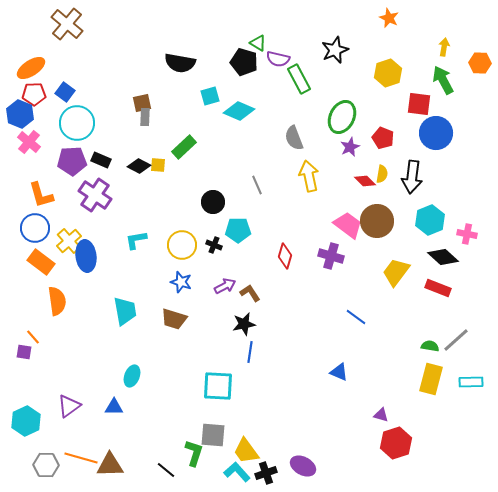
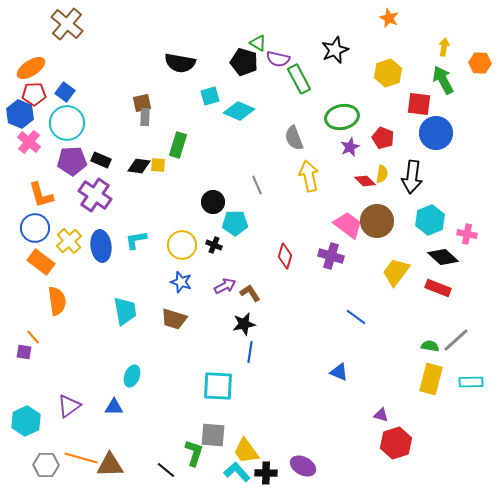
green ellipse at (342, 117): rotated 52 degrees clockwise
cyan circle at (77, 123): moved 10 px left
green rectangle at (184, 147): moved 6 px left, 2 px up; rotated 30 degrees counterclockwise
black diamond at (139, 166): rotated 20 degrees counterclockwise
cyan pentagon at (238, 230): moved 3 px left, 7 px up
blue ellipse at (86, 256): moved 15 px right, 10 px up
black cross at (266, 473): rotated 20 degrees clockwise
